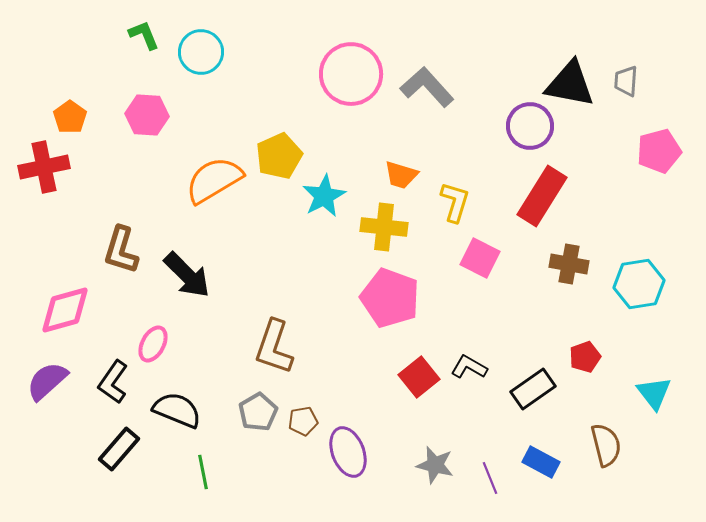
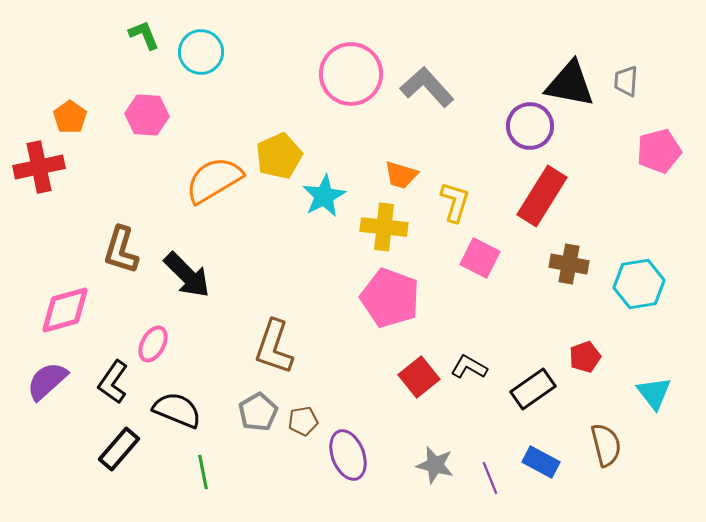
red cross at (44, 167): moved 5 px left
purple ellipse at (348, 452): moved 3 px down
